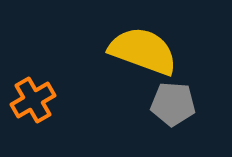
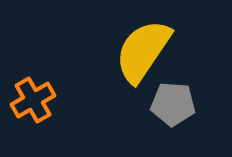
yellow semicircle: rotated 76 degrees counterclockwise
